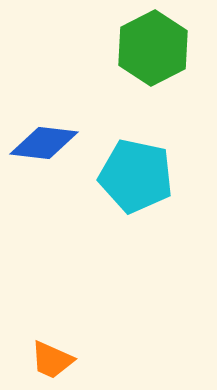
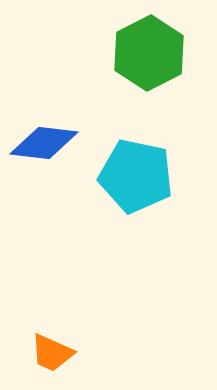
green hexagon: moved 4 px left, 5 px down
orange trapezoid: moved 7 px up
